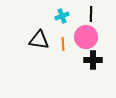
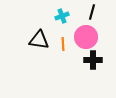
black line: moved 1 px right, 2 px up; rotated 14 degrees clockwise
